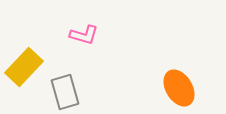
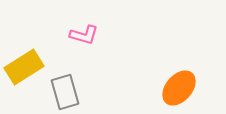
yellow rectangle: rotated 15 degrees clockwise
orange ellipse: rotated 72 degrees clockwise
